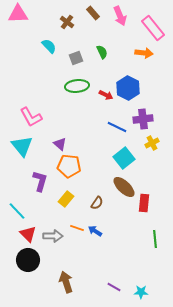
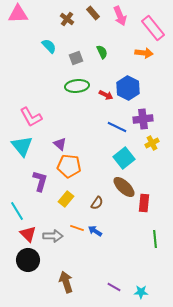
brown cross: moved 3 px up
cyan line: rotated 12 degrees clockwise
